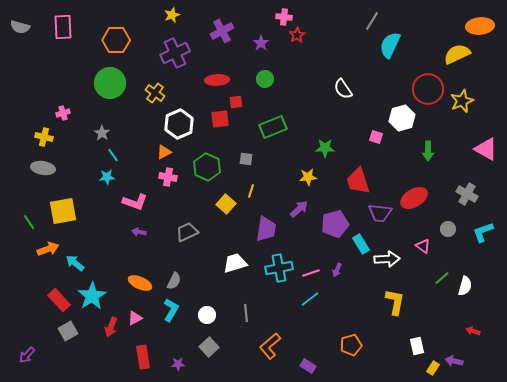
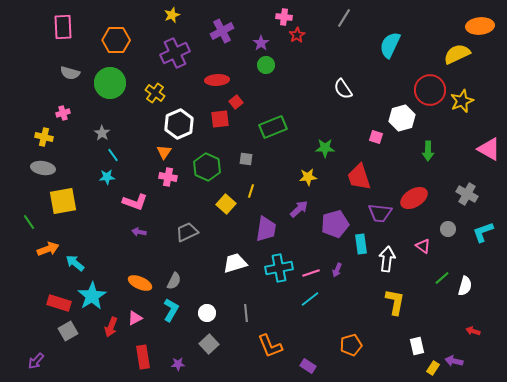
gray line at (372, 21): moved 28 px left, 3 px up
gray semicircle at (20, 27): moved 50 px right, 46 px down
green circle at (265, 79): moved 1 px right, 14 px up
red circle at (428, 89): moved 2 px right, 1 px down
red square at (236, 102): rotated 32 degrees counterclockwise
pink triangle at (486, 149): moved 3 px right
orange triangle at (164, 152): rotated 28 degrees counterclockwise
red trapezoid at (358, 181): moved 1 px right, 4 px up
yellow square at (63, 211): moved 10 px up
cyan rectangle at (361, 244): rotated 24 degrees clockwise
white arrow at (387, 259): rotated 80 degrees counterclockwise
red rectangle at (59, 300): moved 3 px down; rotated 30 degrees counterclockwise
white circle at (207, 315): moved 2 px up
orange L-shape at (270, 346): rotated 72 degrees counterclockwise
gray square at (209, 347): moved 3 px up
purple arrow at (27, 355): moved 9 px right, 6 px down
